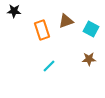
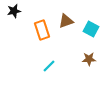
black star: rotated 16 degrees counterclockwise
